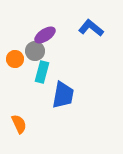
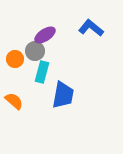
orange semicircle: moved 5 px left, 23 px up; rotated 24 degrees counterclockwise
